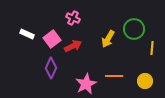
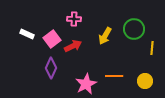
pink cross: moved 1 px right, 1 px down; rotated 24 degrees counterclockwise
yellow arrow: moved 3 px left, 3 px up
